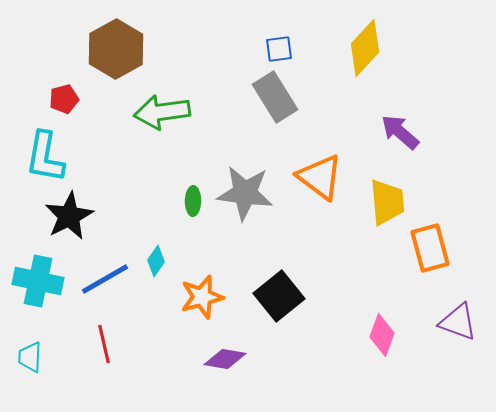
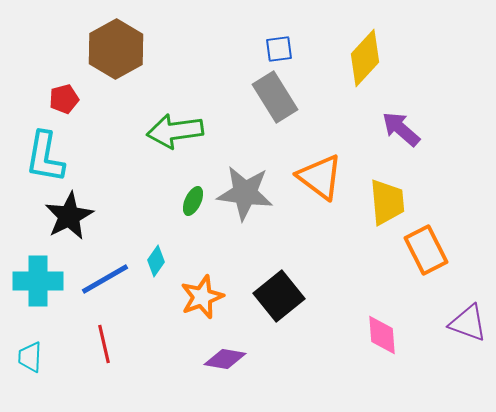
yellow diamond: moved 10 px down
green arrow: moved 13 px right, 19 px down
purple arrow: moved 1 px right, 3 px up
green ellipse: rotated 24 degrees clockwise
orange rectangle: moved 4 px left, 2 px down; rotated 12 degrees counterclockwise
cyan cross: rotated 12 degrees counterclockwise
orange star: rotated 6 degrees counterclockwise
purple triangle: moved 10 px right, 1 px down
pink diamond: rotated 24 degrees counterclockwise
